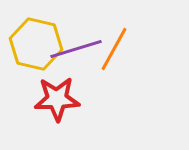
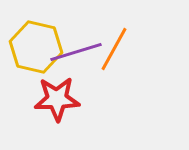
yellow hexagon: moved 3 px down
purple line: moved 3 px down
